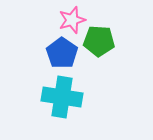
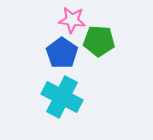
pink star: rotated 24 degrees clockwise
cyan cross: rotated 18 degrees clockwise
